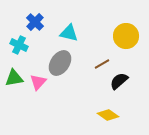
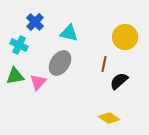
yellow circle: moved 1 px left, 1 px down
brown line: moved 2 px right; rotated 49 degrees counterclockwise
green triangle: moved 1 px right, 2 px up
yellow diamond: moved 1 px right, 3 px down
